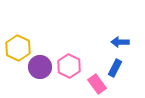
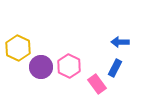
purple circle: moved 1 px right
